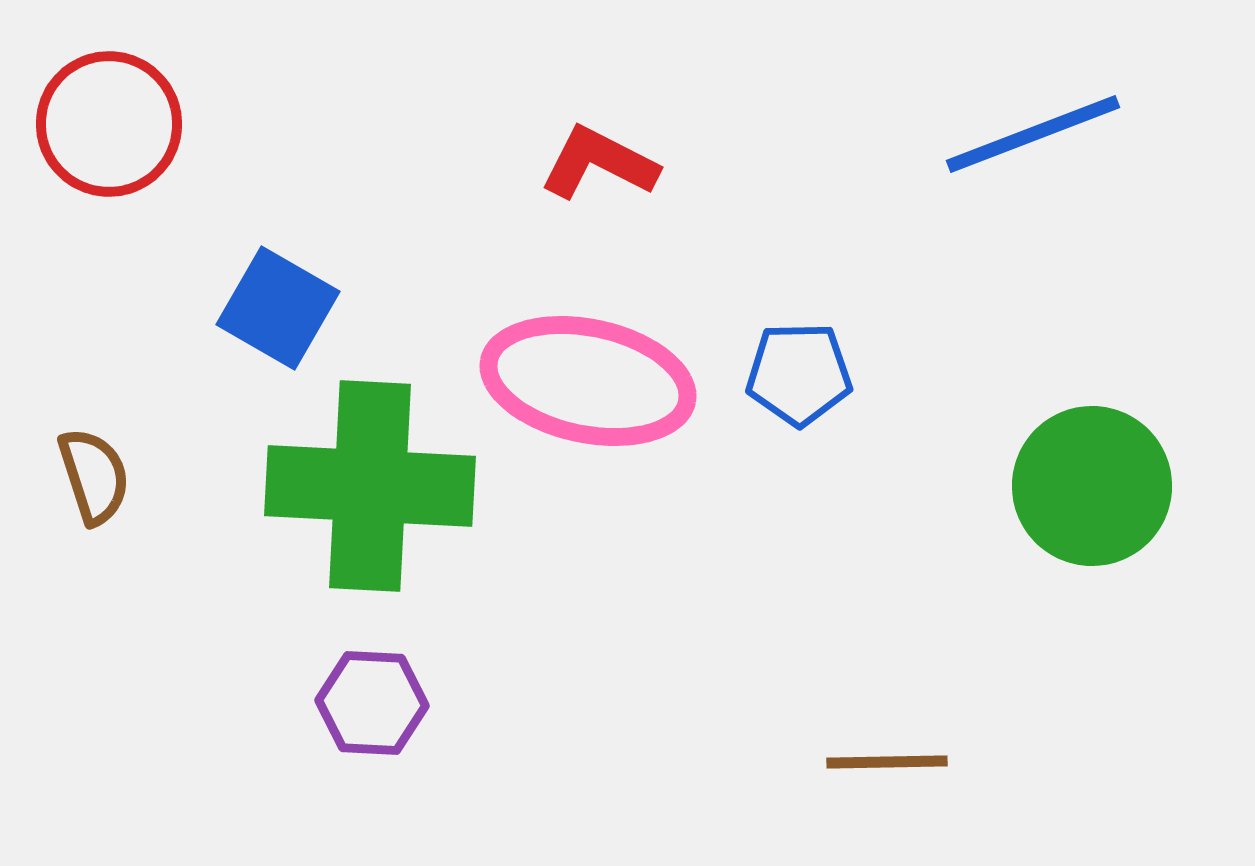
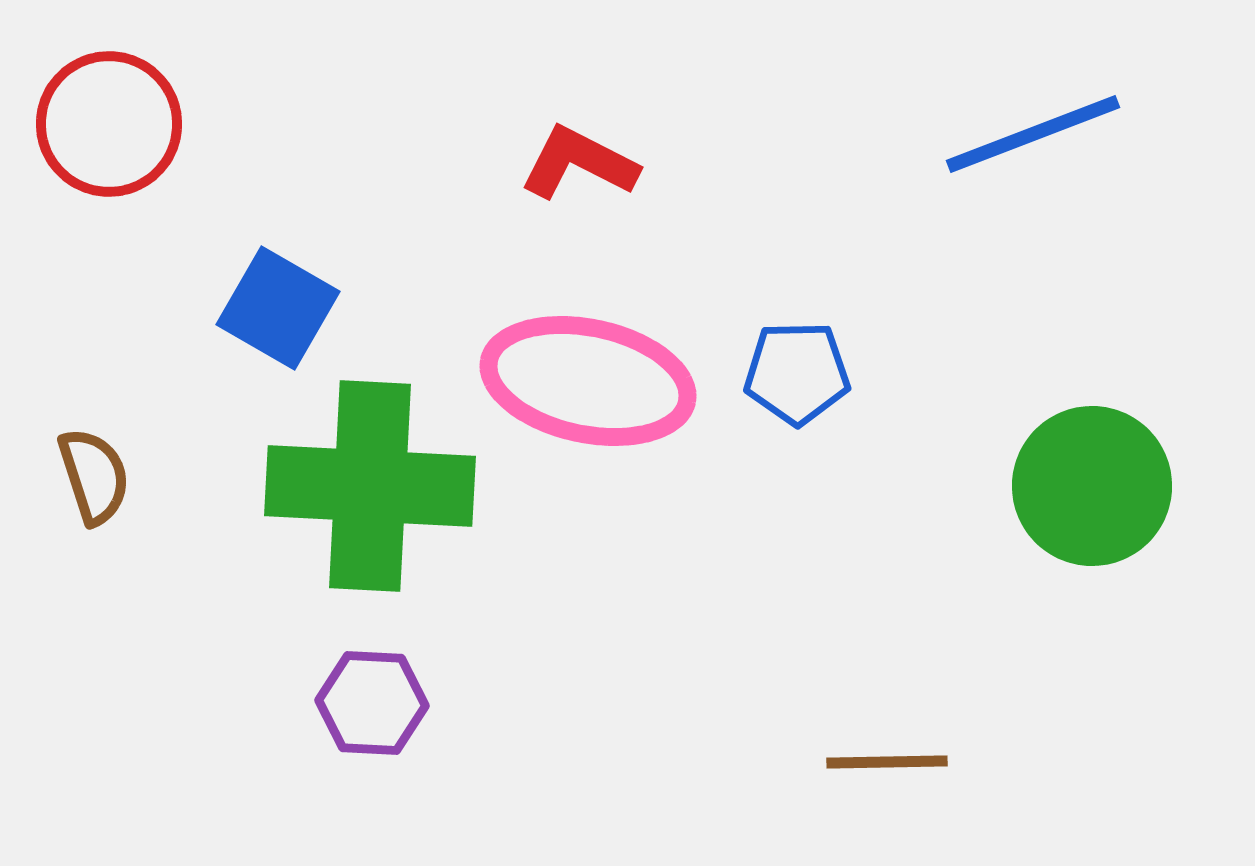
red L-shape: moved 20 px left
blue pentagon: moved 2 px left, 1 px up
